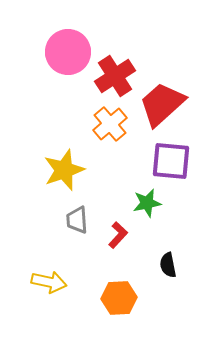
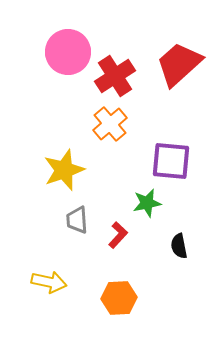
red trapezoid: moved 17 px right, 40 px up
black semicircle: moved 11 px right, 19 px up
